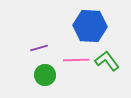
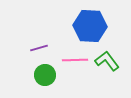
pink line: moved 1 px left
